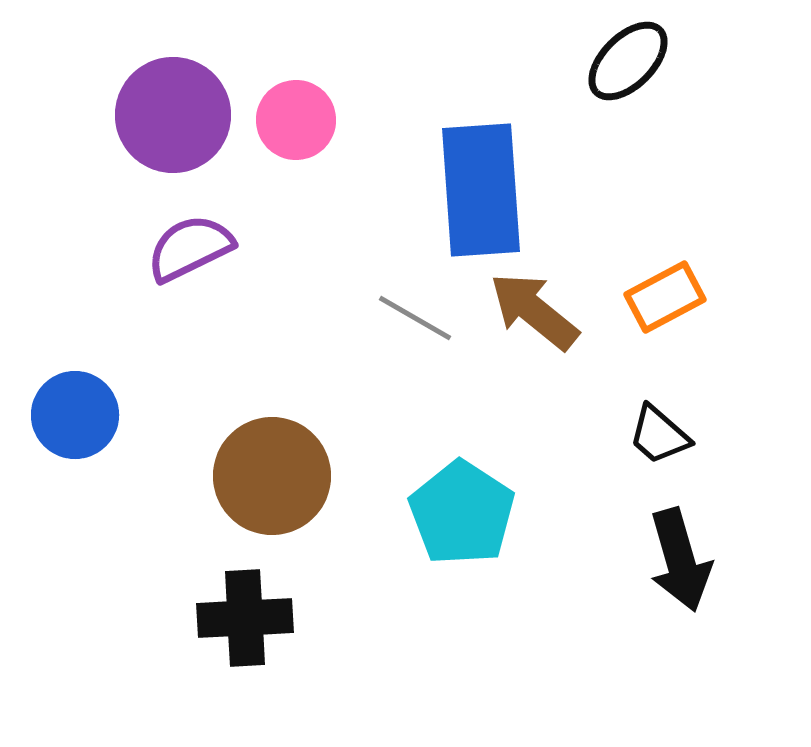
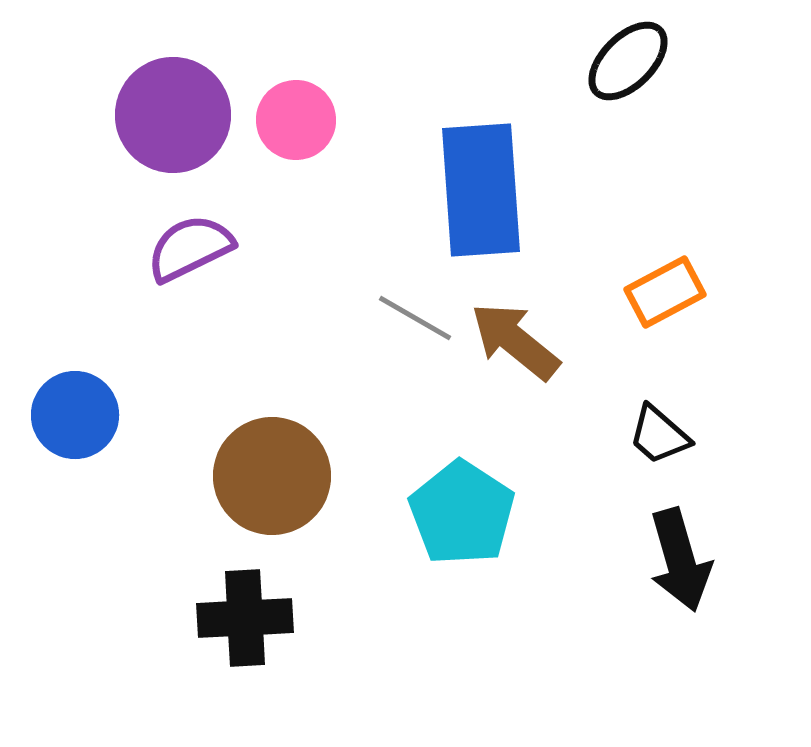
orange rectangle: moved 5 px up
brown arrow: moved 19 px left, 30 px down
